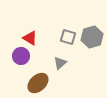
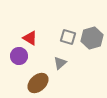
gray hexagon: moved 1 px down
purple circle: moved 2 px left
